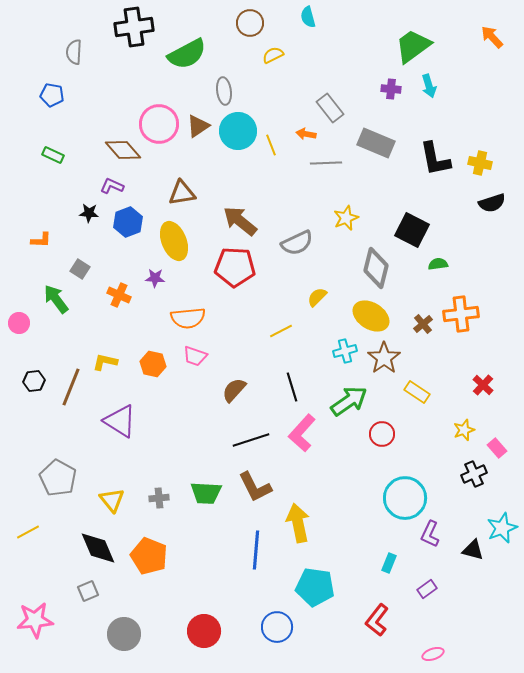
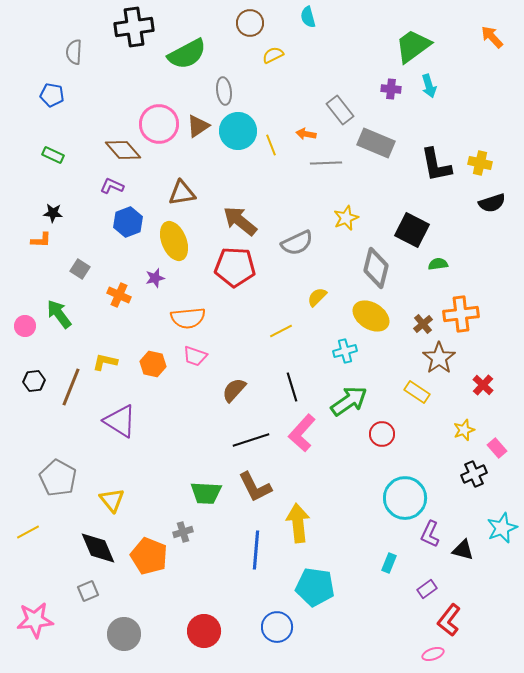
gray rectangle at (330, 108): moved 10 px right, 2 px down
black L-shape at (435, 159): moved 1 px right, 6 px down
black star at (89, 213): moved 36 px left
purple star at (155, 278): rotated 18 degrees counterclockwise
green arrow at (56, 299): moved 3 px right, 15 px down
pink circle at (19, 323): moved 6 px right, 3 px down
brown star at (384, 358): moved 55 px right
gray cross at (159, 498): moved 24 px right, 34 px down; rotated 12 degrees counterclockwise
yellow arrow at (298, 523): rotated 6 degrees clockwise
black triangle at (473, 550): moved 10 px left
red L-shape at (377, 620): moved 72 px right
